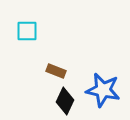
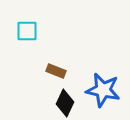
black diamond: moved 2 px down
